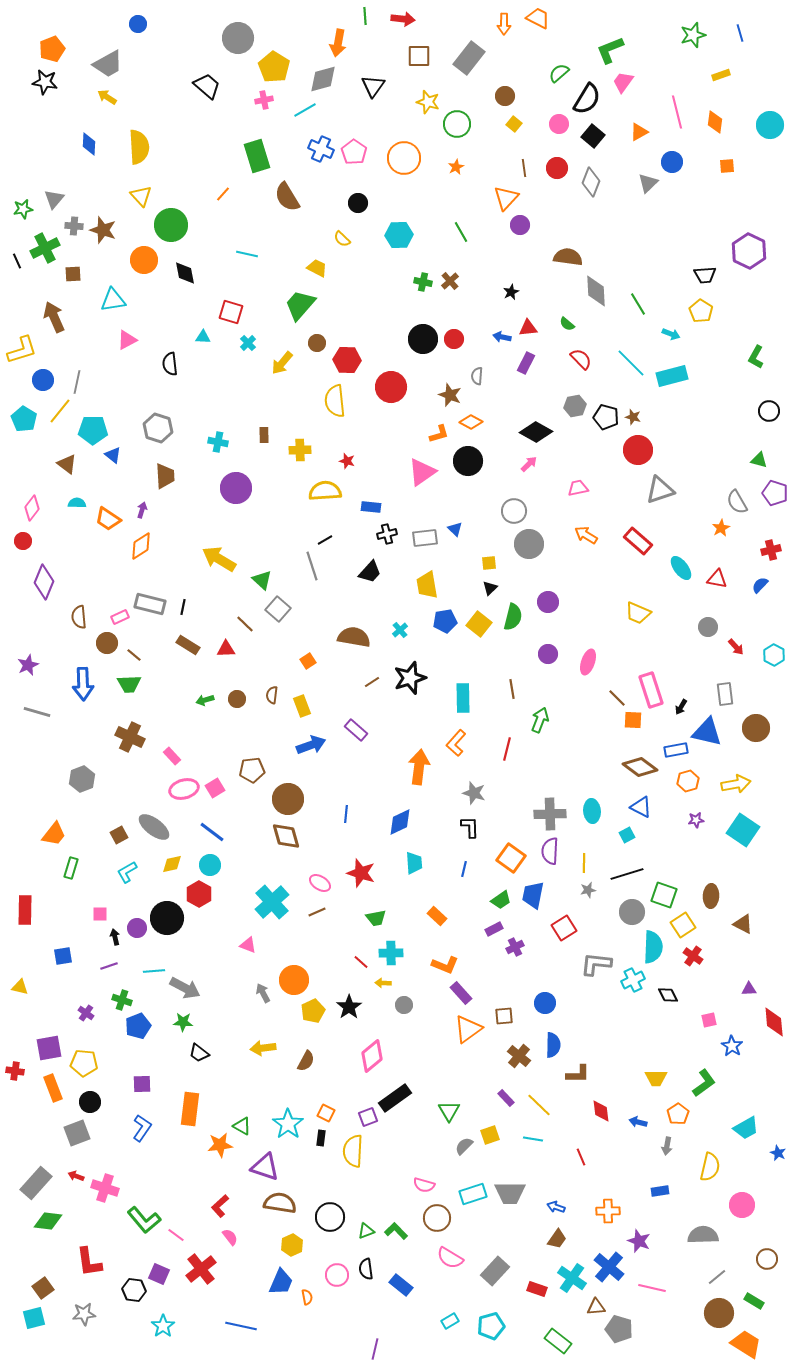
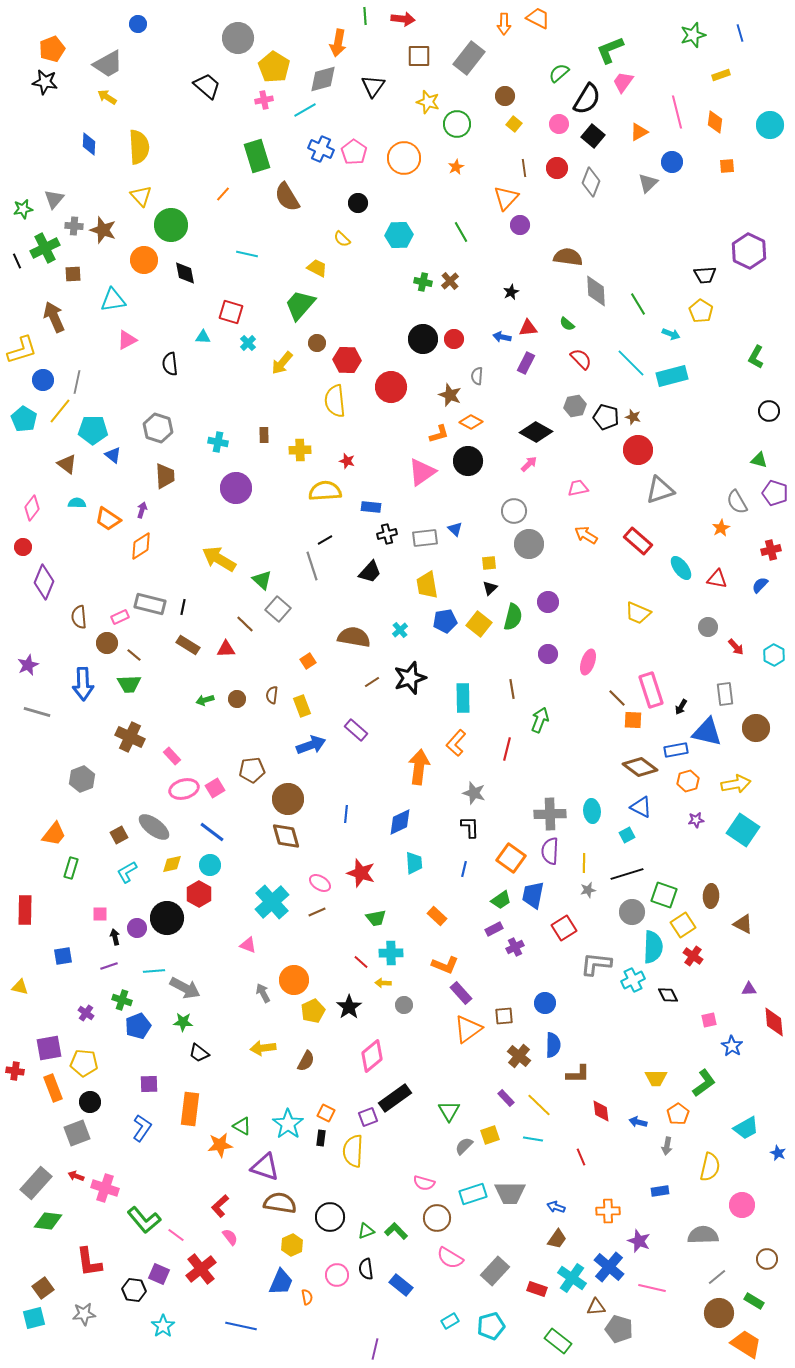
red circle at (23, 541): moved 6 px down
purple square at (142, 1084): moved 7 px right
pink semicircle at (424, 1185): moved 2 px up
